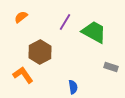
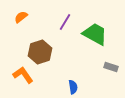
green trapezoid: moved 1 px right, 2 px down
brown hexagon: rotated 10 degrees clockwise
